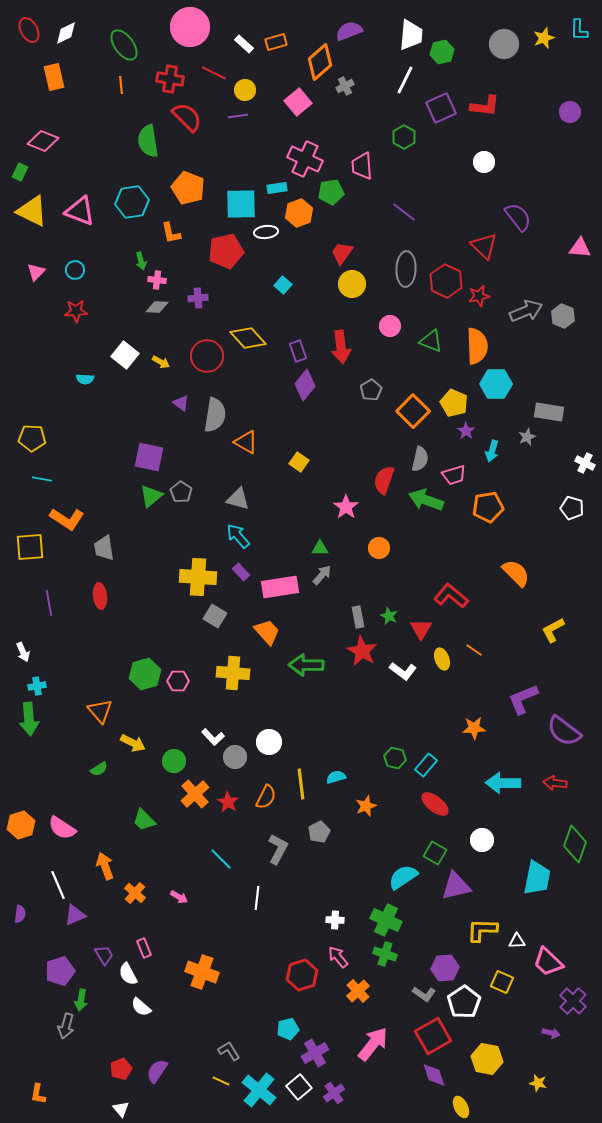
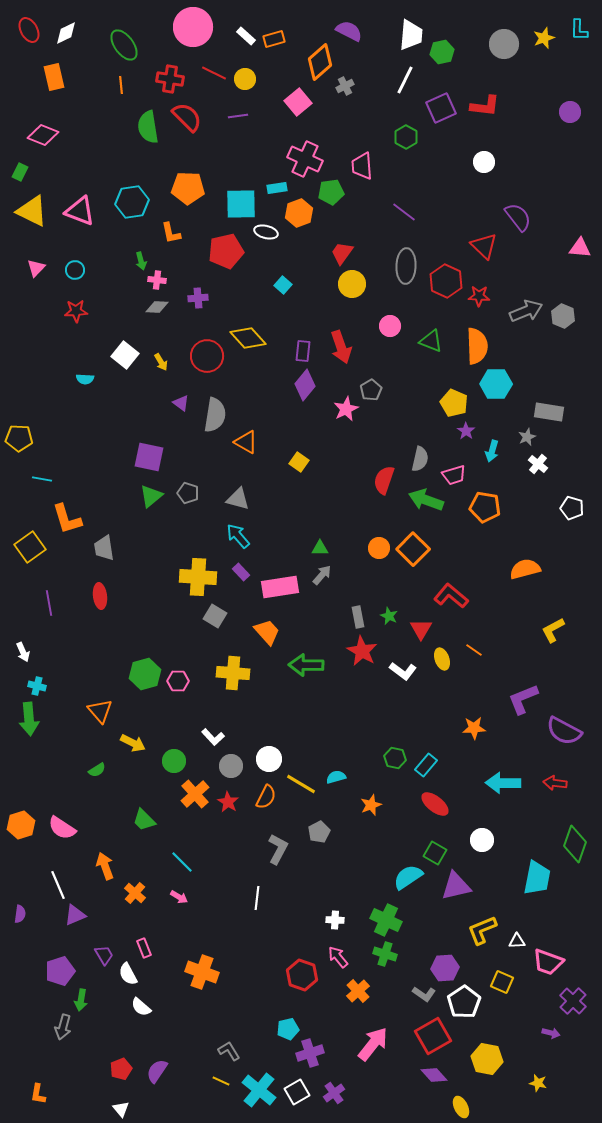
pink circle at (190, 27): moved 3 px right
purple semicircle at (349, 31): rotated 48 degrees clockwise
orange rectangle at (276, 42): moved 2 px left, 3 px up
white rectangle at (244, 44): moved 2 px right, 8 px up
yellow circle at (245, 90): moved 11 px up
green hexagon at (404, 137): moved 2 px right
pink diamond at (43, 141): moved 6 px up
green semicircle at (148, 141): moved 14 px up
orange pentagon at (188, 188): rotated 20 degrees counterclockwise
white ellipse at (266, 232): rotated 20 degrees clockwise
gray ellipse at (406, 269): moved 3 px up
pink triangle at (36, 272): moved 4 px up
red star at (479, 296): rotated 15 degrees clockwise
red arrow at (341, 347): rotated 12 degrees counterclockwise
purple rectangle at (298, 351): moved 5 px right; rotated 25 degrees clockwise
yellow arrow at (161, 362): rotated 30 degrees clockwise
orange square at (413, 411): moved 138 px down
yellow pentagon at (32, 438): moved 13 px left
white cross at (585, 463): moved 47 px left, 1 px down; rotated 12 degrees clockwise
gray pentagon at (181, 492): moved 7 px right, 1 px down; rotated 15 degrees counterclockwise
pink star at (346, 507): moved 98 px up; rotated 10 degrees clockwise
orange pentagon at (488, 507): moved 3 px left; rotated 20 degrees clockwise
orange L-shape at (67, 519): rotated 40 degrees clockwise
yellow square at (30, 547): rotated 32 degrees counterclockwise
orange semicircle at (516, 573): moved 9 px right, 4 px up; rotated 60 degrees counterclockwise
cyan cross at (37, 686): rotated 24 degrees clockwise
purple semicircle at (564, 731): rotated 9 degrees counterclockwise
white circle at (269, 742): moved 17 px down
gray circle at (235, 757): moved 4 px left, 9 px down
green semicircle at (99, 769): moved 2 px left, 1 px down
yellow line at (301, 784): rotated 52 degrees counterclockwise
orange star at (366, 806): moved 5 px right, 1 px up
cyan line at (221, 859): moved 39 px left, 3 px down
cyan semicircle at (403, 877): moved 5 px right
yellow L-shape at (482, 930): rotated 24 degrees counterclockwise
pink trapezoid at (548, 962): rotated 24 degrees counterclockwise
red hexagon at (302, 975): rotated 24 degrees counterclockwise
gray arrow at (66, 1026): moved 3 px left, 1 px down
purple cross at (315, 1053): moved 5 px left; rotated 12 degrees clockwise
purple diamond at (434, 1075): rotated 24 degrees counterclockwise
white square at (299, 1087): moved 2 px left, 5 px down; rotated 10 degrees clockwise
